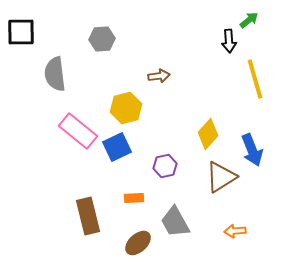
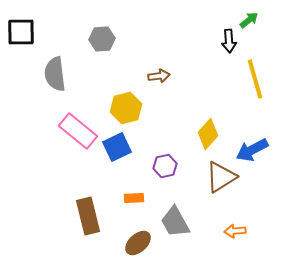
blue arrow: rotated 84 degrees clockwise
